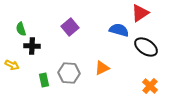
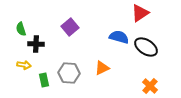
blue semicircle: moved 7 px down
black cross: moved 4 px right, 2 px up
yellow arrow: moved 12 px right; rotated 16 degrees counterclockwise
